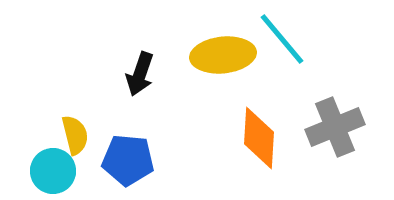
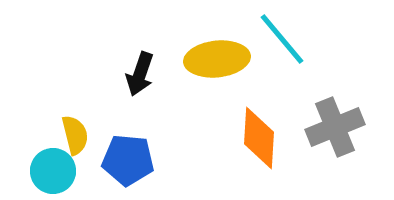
yellow ellipse: moved 6 px left, 4 px down
